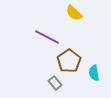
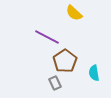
brown pentagon: moved 4 px left
gray rectangle: rotated 16 degrees clockwise
